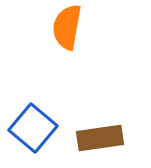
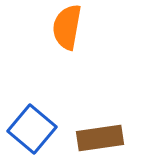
blue square: moved 1 px left, 1 px down
